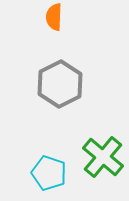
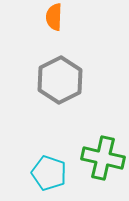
gray hexagon: moved 4 px up
green cross: moved 1 px down; rotated 27 degrees counterclockwise
